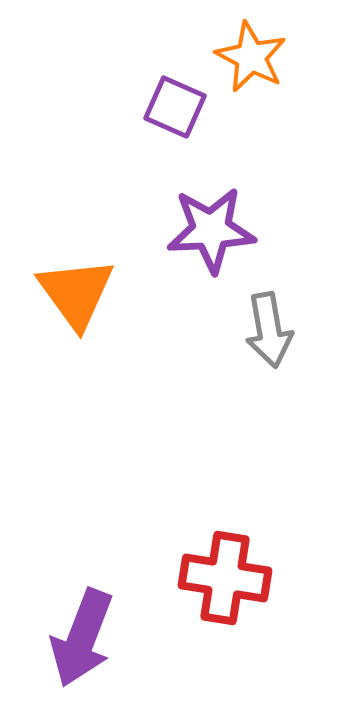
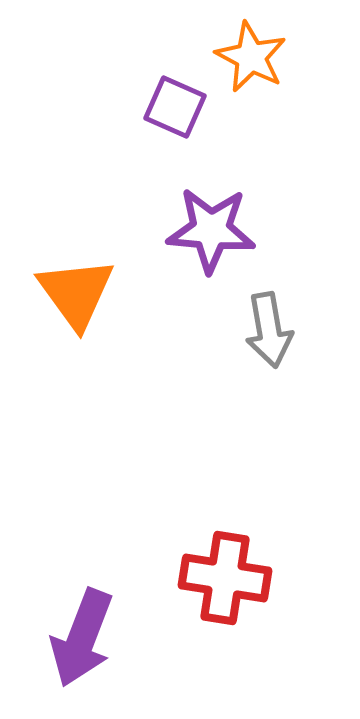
purple star: rotated 8 degrees clockwise
